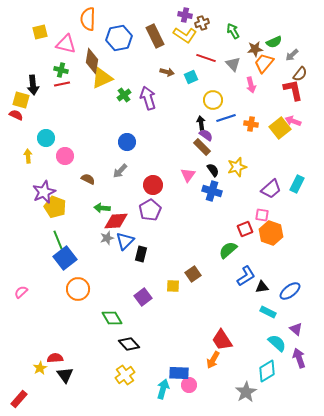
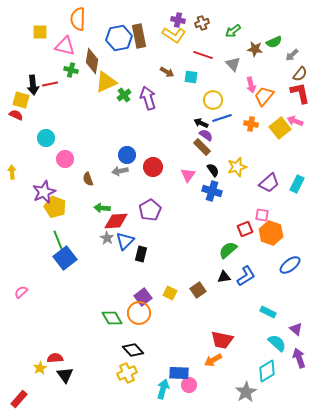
purple cross at (185, 15): moved 7 px left, 5 px down
orange semicircle at (88, 19): moved 10 px left
green arrow at (233, 31): rotated 98 degrees counterclockwise
yellow square at (40, 32): rotated 14 degrees clockwise
yellow L-shape at (185, 35): moved 11 px left
brown rectangle at (155, 36): moved 16 px left; rotated 15 degrees clockwise
pink triangle at (66, 44): moved 1 px left, 2 px down
brown star at (255, 49): rotated 14 degrees clockwise
red line at (206, 58): moved 3 px left, 3 px up
orange trapezoid at (264, 63): moved 33 px down
green cross at (61, 70): moved 10 px right
brown arrow at (167, 72): rotated 16 degrees clockwise
cyan square at (191, 77): rotated 32 degrees clockwise
yellow triangle at (102, 78): moved 4 px right, 4 px down
red line at (62, 84): moved 12 px left
red L-shape at (293, 90): moved 7 px right, 3 px down
blue line at (226, 118): moved 4 px left
pink arrow at (293, 121): moved 2 px right
black arrow at (201, 123): rotated 56 degrees counterclockwise
blue circle at (127, 142): moved 13 px down
yellow arrow at (28, 156): moved 16 px left, 16 px down
pink circle at (65, 156): moved 3 px down
gray arrow at (120, 171): rotated 35 degrees clockwise
brown semicircle at (88, 179): rotated 136 degrees counterclockwise
red circle at (153, 185): moved 18 px up
purple trapezoid at (271, 189): moved 2 px left, 6 px up
gray star at (107, 238): rotated 24 degrees counterclockwise
brown square at (193, 274): moved 5 px right, 16 px down
yellow square at (173, 286): moved 3 px left, 7 px down; rotated 24 degrees clockwise
black triangle at (262, 287): moved 38 px left, 10 px up
orange circle at (78, 289): moved 61 px right, 24 px down
blue ellipse at (290, 291): moved 26 px up
red trapezoid at (222, 340): rotated 45 degrees counterclockwise
black diamond at (129, 344): moved 4 px right, 6 px down
orange arrow at (213, 360): rotated 30 degrees clockwise
yellow cross at (125, 375): moved 2 px right, 2 px up; rotated 12 degrees clockwise
